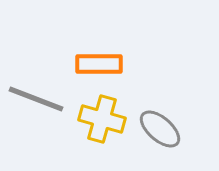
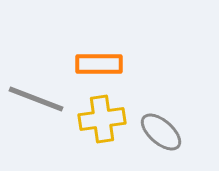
yellow cross: rotated 24 degrees counterclockwise
gray ellipse: moved 1 px right, 3 px down
